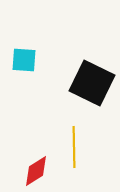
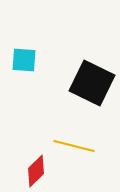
yellow line: moved 1 px up; rotated 75 degrees counterclockwise
red diamond: rotated 12 degrees counterclockwise
